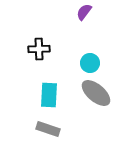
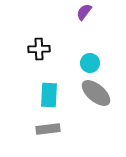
gray rectangle: rotated 25 degrees counterclockwise
